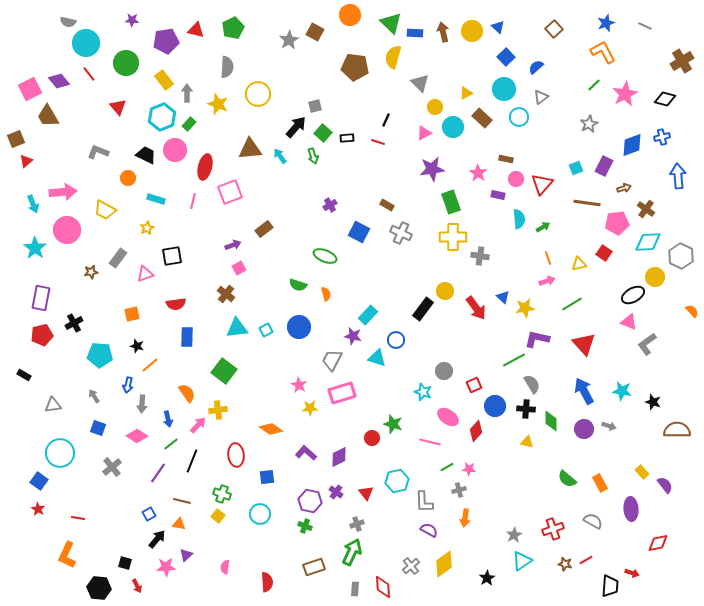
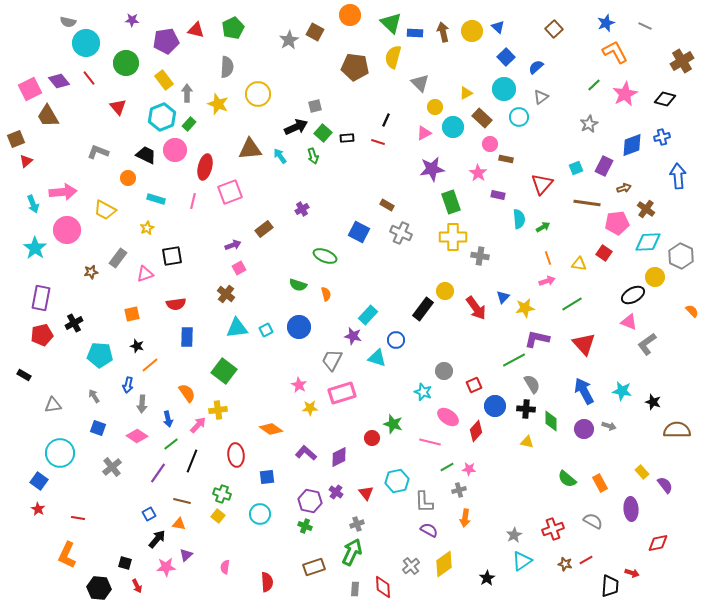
orange L-shape at (603, 52): moved 12 px right
red line at (89, 74): moved 4 px down
black arrow at (296, 127): rotated 25 degrees clockwise
pink circle at (516, 179): moved 26 px left, 35 px up
purple cross at (330, 205): moved 28 px left, 4 px down
yellow triangle at (579, 264): rotated 21 degrees clockwise
blue triangle at (503, 297): rotated 32 degrees clockwise
